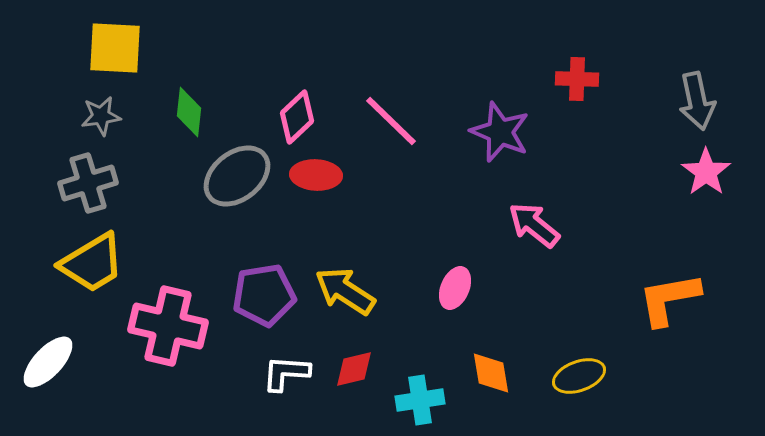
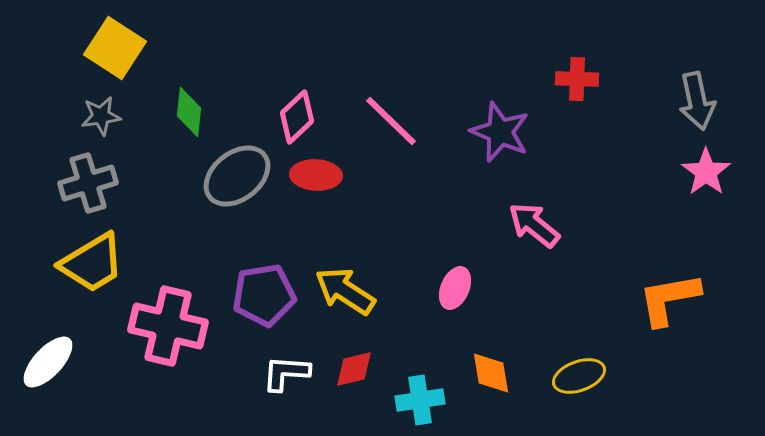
yellow square: rotated 30 degrees clockwise
